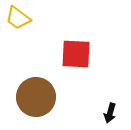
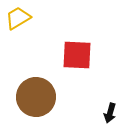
yellow trapezoid: rotated 112 degrees clockwise
red square: moved 1 px right, 1 px down
